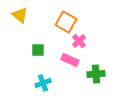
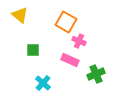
pink cross: rotated 24 degrees counterclockwise
green square: moved 5 px left
green cross: rotated 18 degrees counterclockwise
cyan cross: rotated 28 degrees counterclockwise
